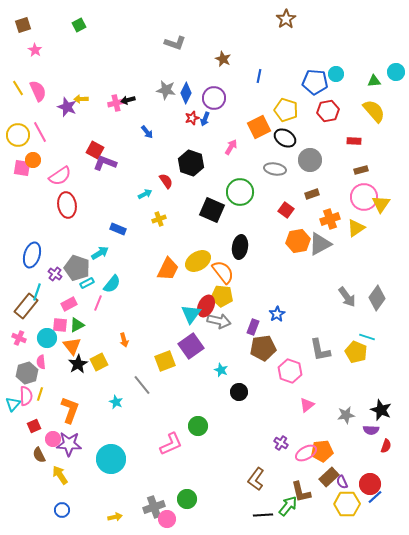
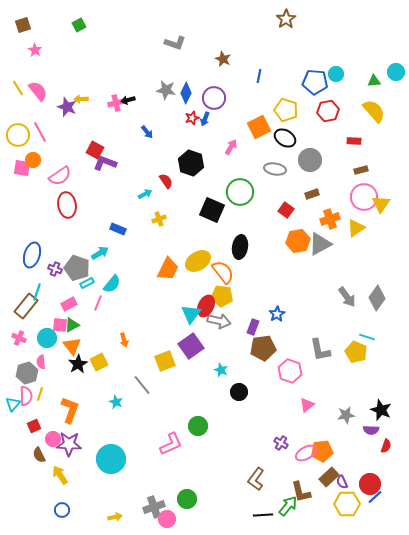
pink semicircle at (38, 91): rotated 15 degrees counterclockwise
purple cross at (55, 274): moved 5 px up; rotated 16 degrees counterclockwise
green triangle at (77, 325): moved 5 px left
